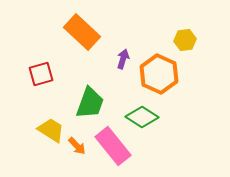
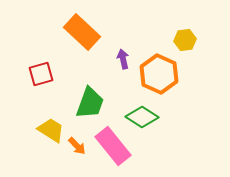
purple arrow: rotated 30 degrees counterclockwise
